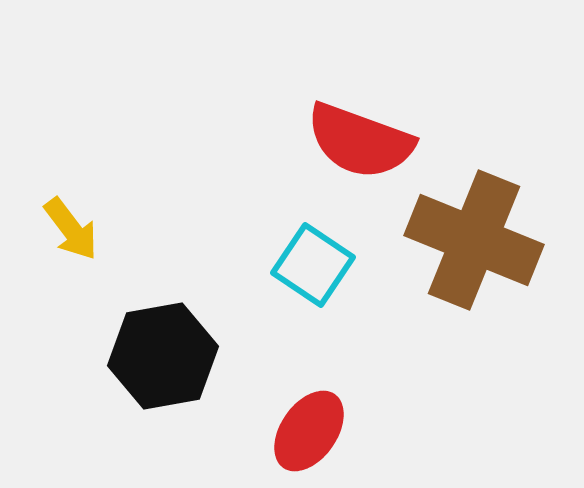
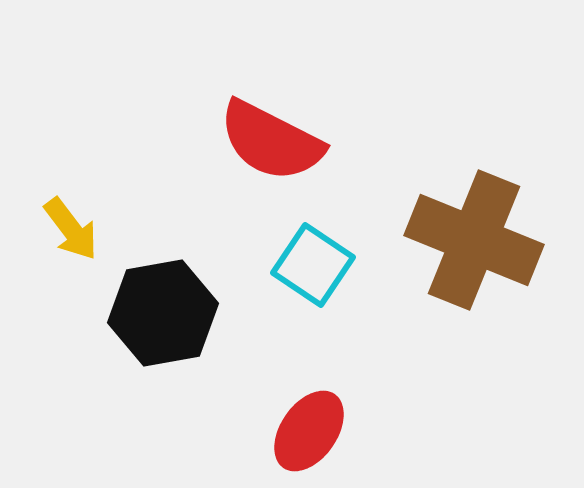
red semicircle: moved 89 px left; rotated 7 degrees clockwise
black hexagon: moved 43 px up
